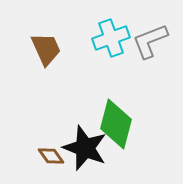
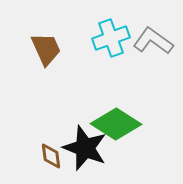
gray L-shape: moved 3 px right; rotated 57 degrees clockwise
green diamond: rotated 72 degrees counterclockwise
brown diamond: rotated 28 degrees clockwise
